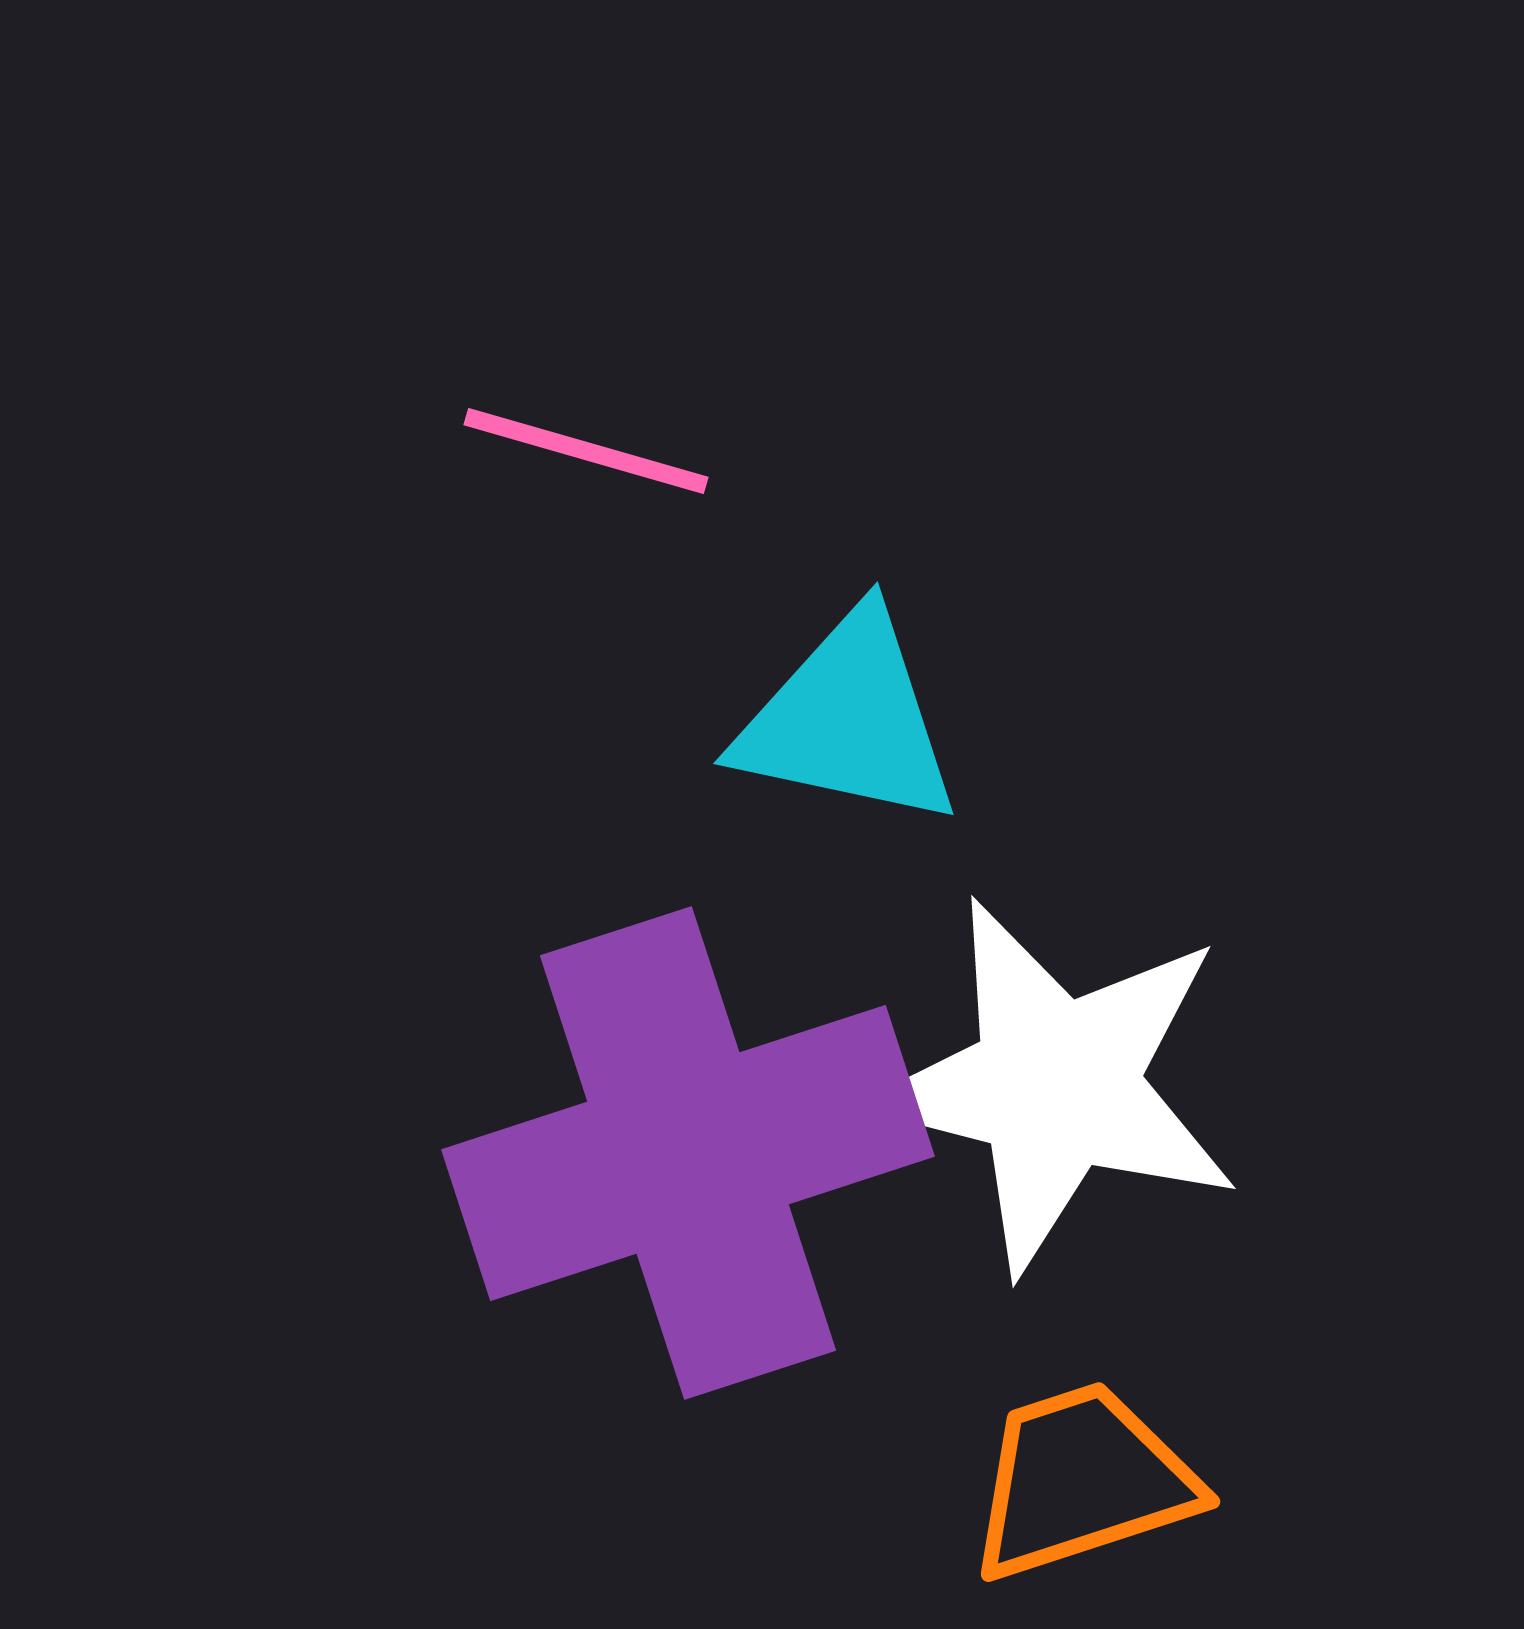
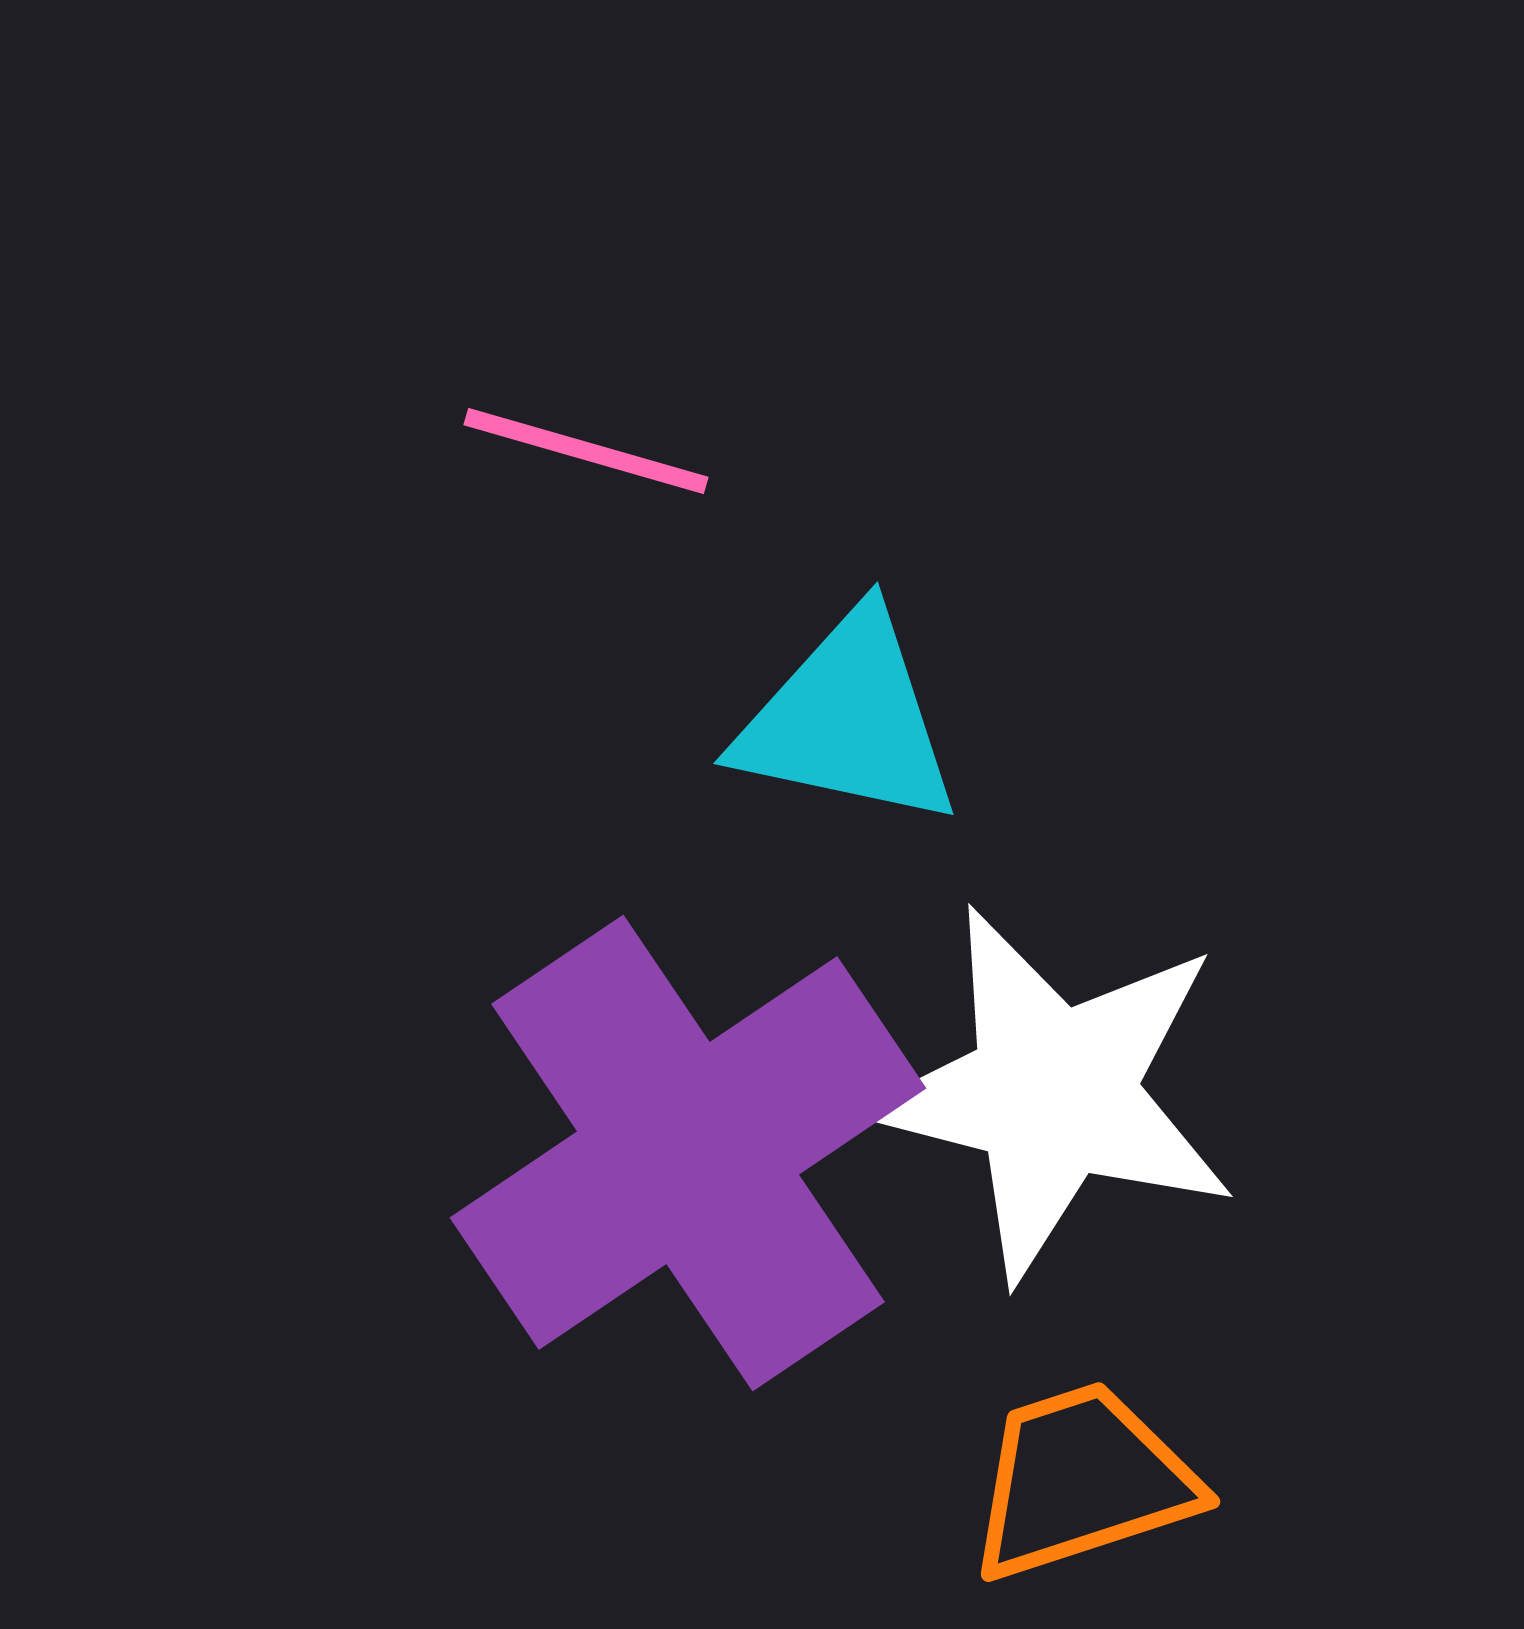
white star: moved 3 px left, 8 px down
purple cross: rotated 16 degrees counterclockwise
